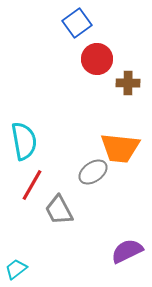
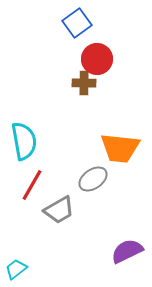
brown cross: moved 44 px left
gray ellipse: moved 7 px down
gray trapezoid: rotated 92 degrees counterclockwise
